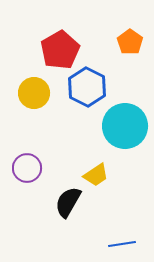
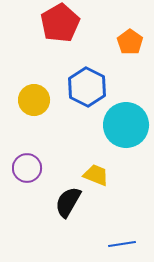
red pentagon: moved 27 px up
yellow circle: moved 7 px down
cyan circle: moved 1 px right, 1 px up
yellow trapezoid: rotated 124 degrees counterclockwise
